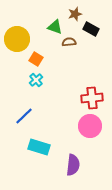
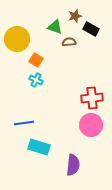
brown star: moved 2 px down
orange square: moved 1 px down
cyan cross: rotated 24 degrees counterclockwise
blue line: moved 7 px down; rotated 36 degrees clockwise
pink circle: moved 1 px right, 1 px up
